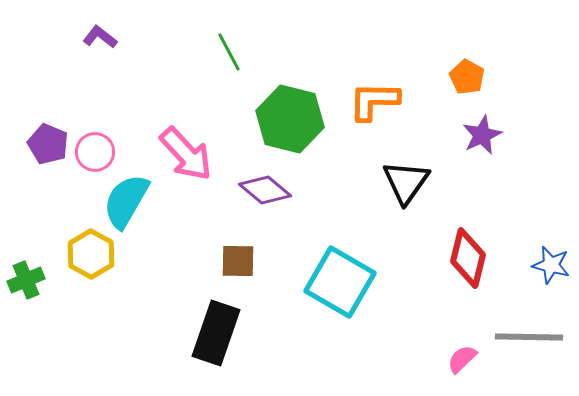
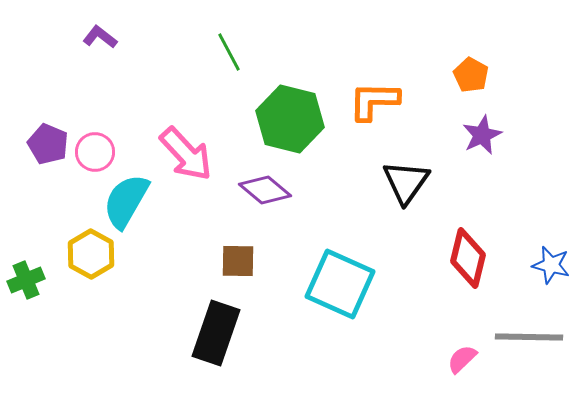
orange pentagon: moved 4 px right, 2 px up
cyan square: moved 2 px down; rotated 6 degrees counterclockwise
